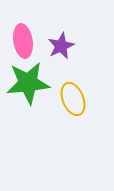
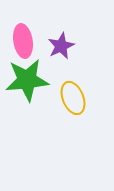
green star: moved 1 px left, 3 px up
yellow ellipse: moved 1 px up
